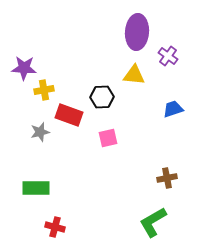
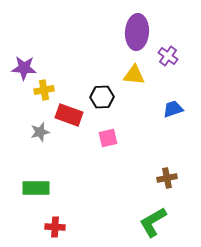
red cross: rotated 12 degrees counterclockwise
